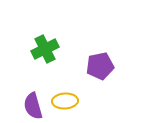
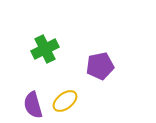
yellow ellipse: rotated 35 degrees counterclockwise
purple semicircle: moved 1 px up
